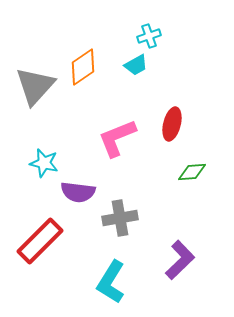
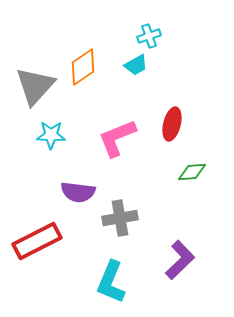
cyan star: moved 7 px right, 28 px up; rotated 12 degrees counterclockwise
red rectangle: moved 3 px left; rotated 18 degrees clockwise
cyan L-shape: rotated 9 degrees counterclockwise
